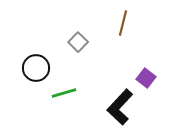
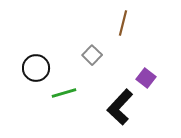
gray square: moved 14 px right, 13 px down
